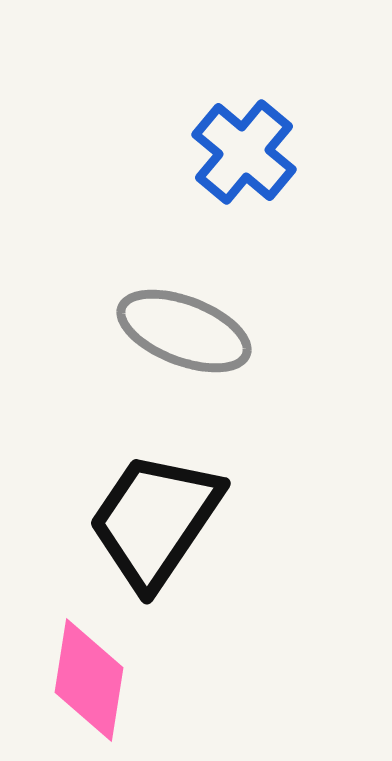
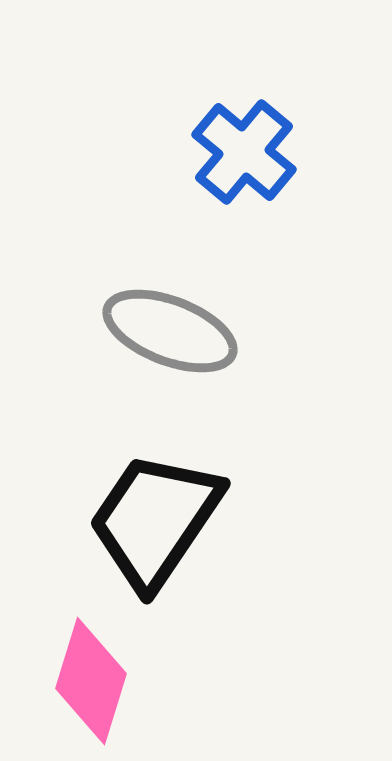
gray ellipse: moved 14 px left
pink diamond: moved 2 px right, 1 px down; rotated 8 degrees clockwise
